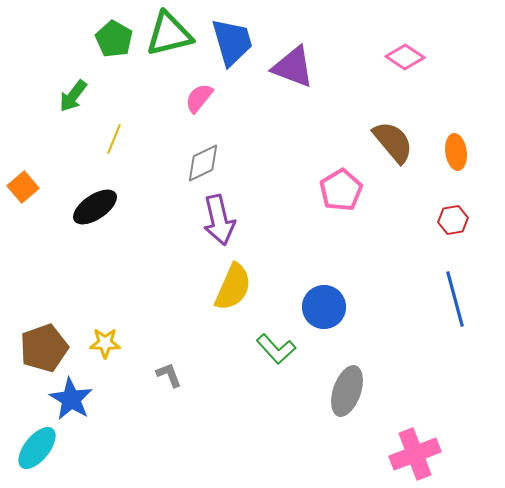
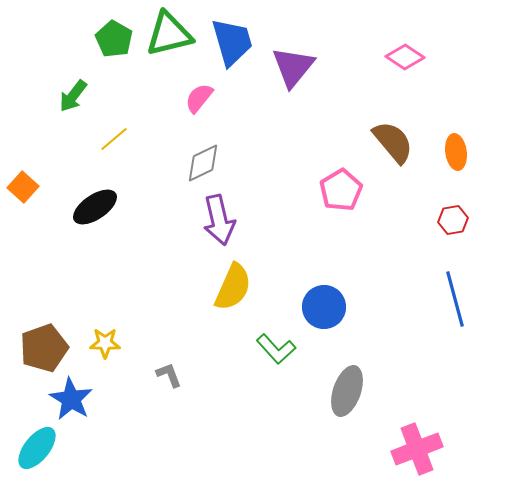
purple triangle: rotated 48 degrees clockwise
yellow line: rotated 28 degrees clockwise
orange square: rotated 8 degrees counterclockwise
pink cross: moved 2 px right, 5 px up
